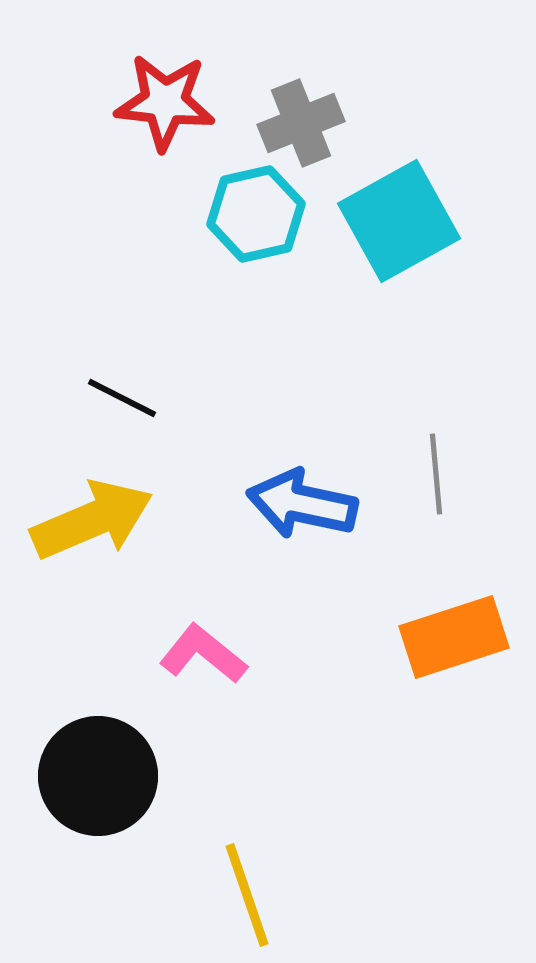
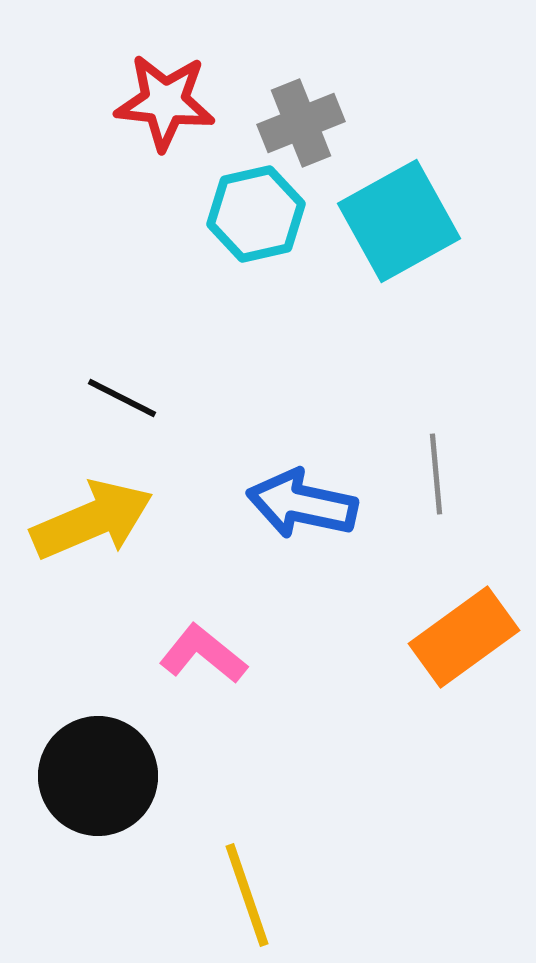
orange rectangle: moved 10 px right; rotated 18 degrees counterclockwise
